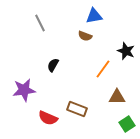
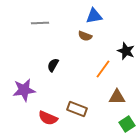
gray line: rotated 66 degrees counterclockwise
